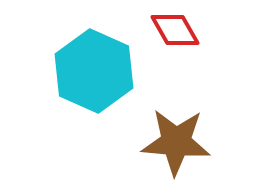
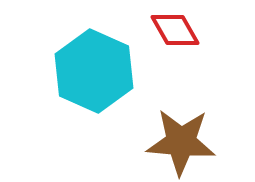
brown star: moved 5 px right
